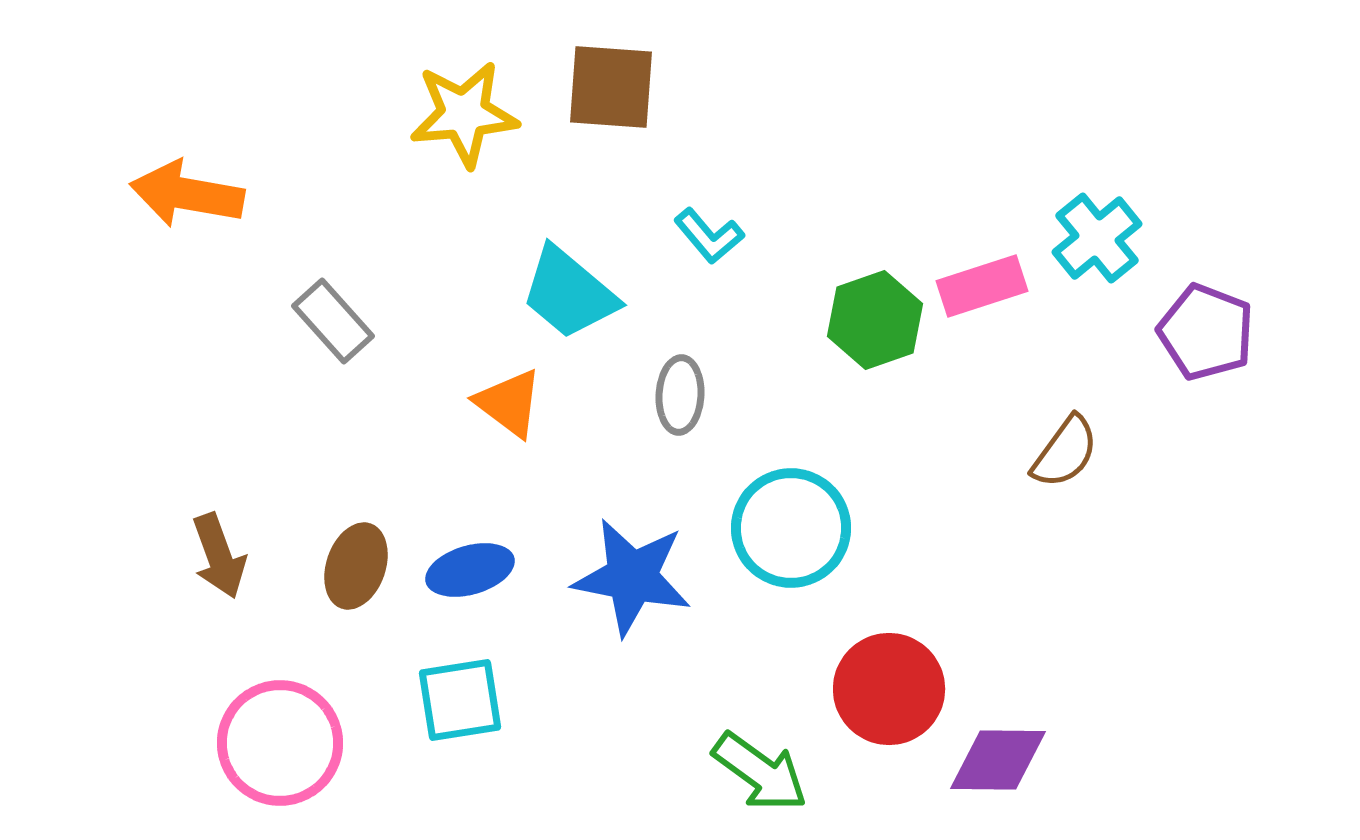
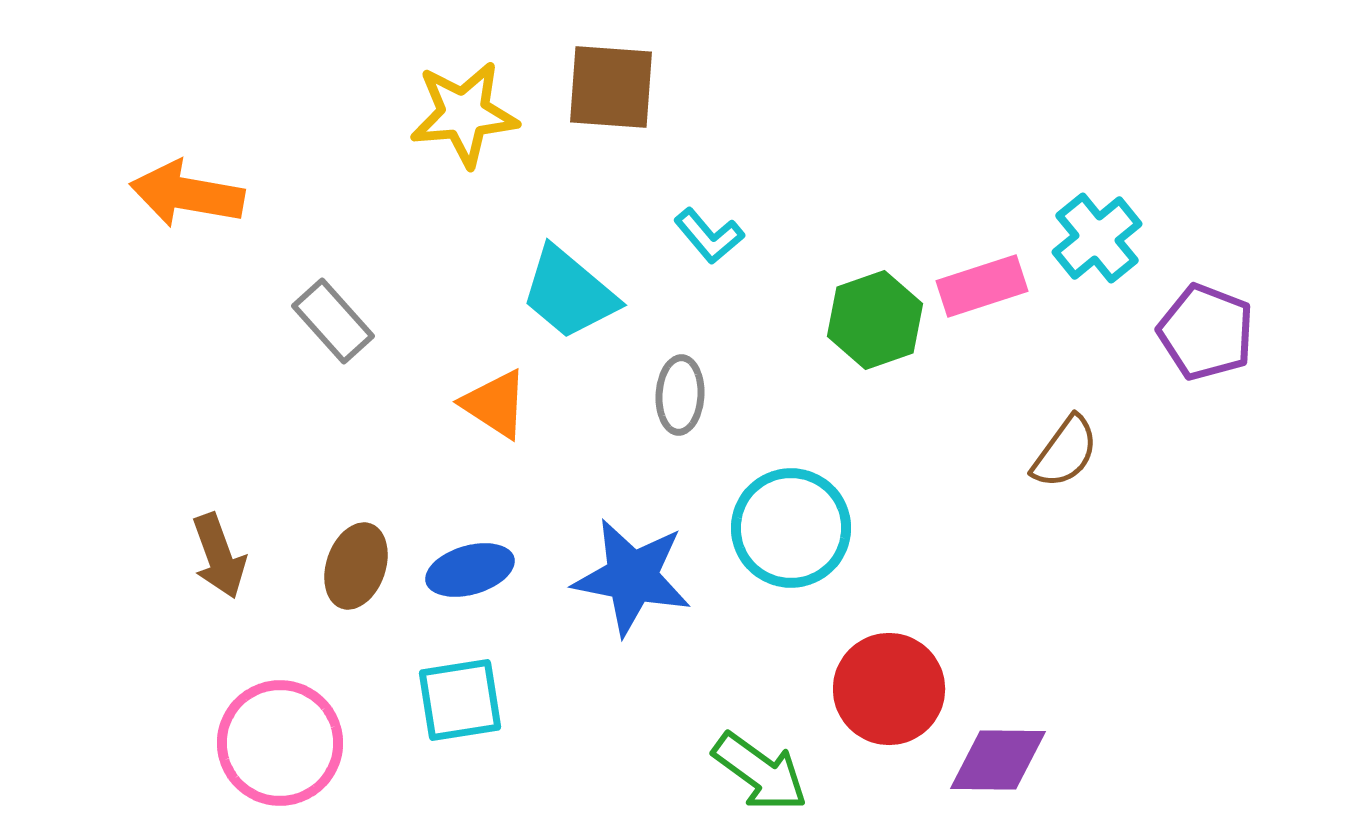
orange triangle: moved 14 px left, 1 px down; rotated 4 degrees counterclockwise
